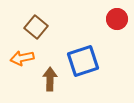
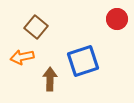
orange arrow: moved 1 px up
